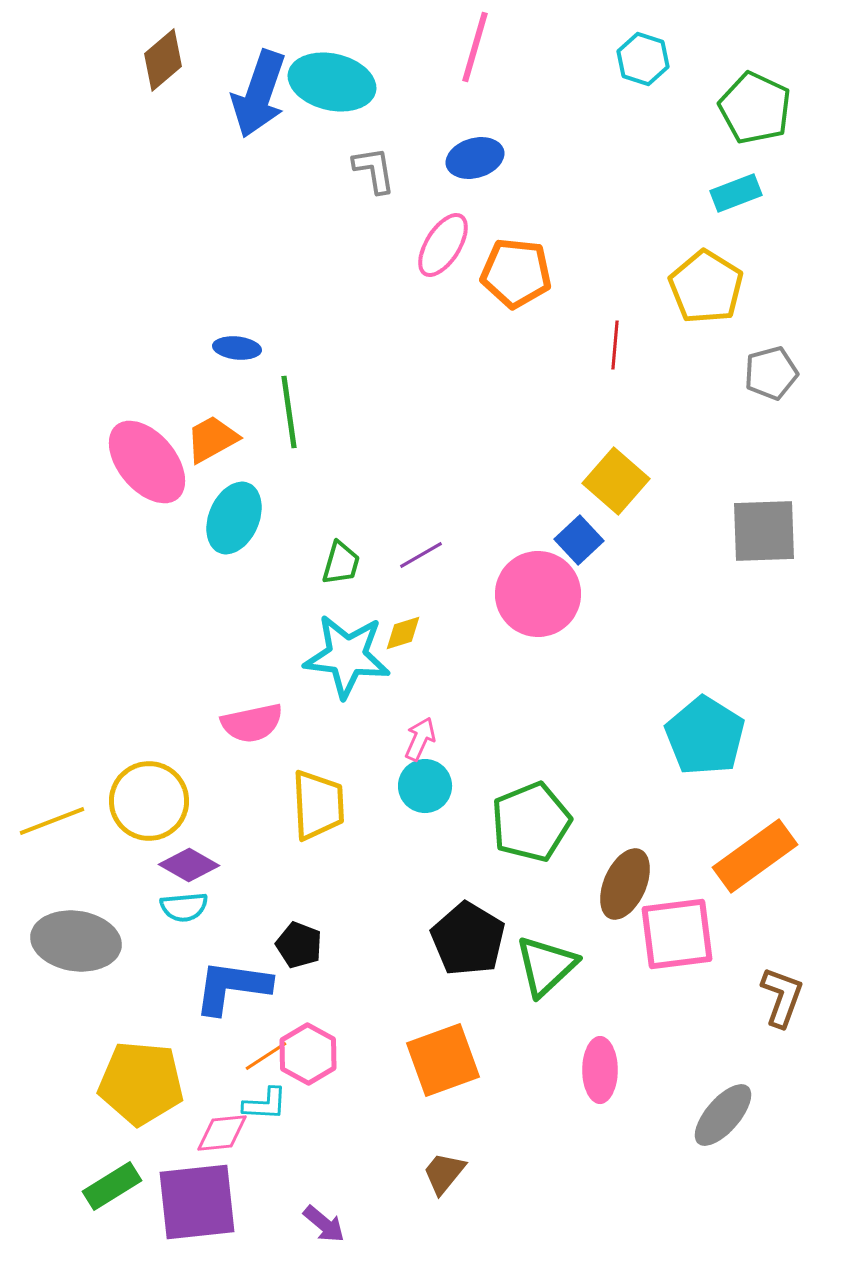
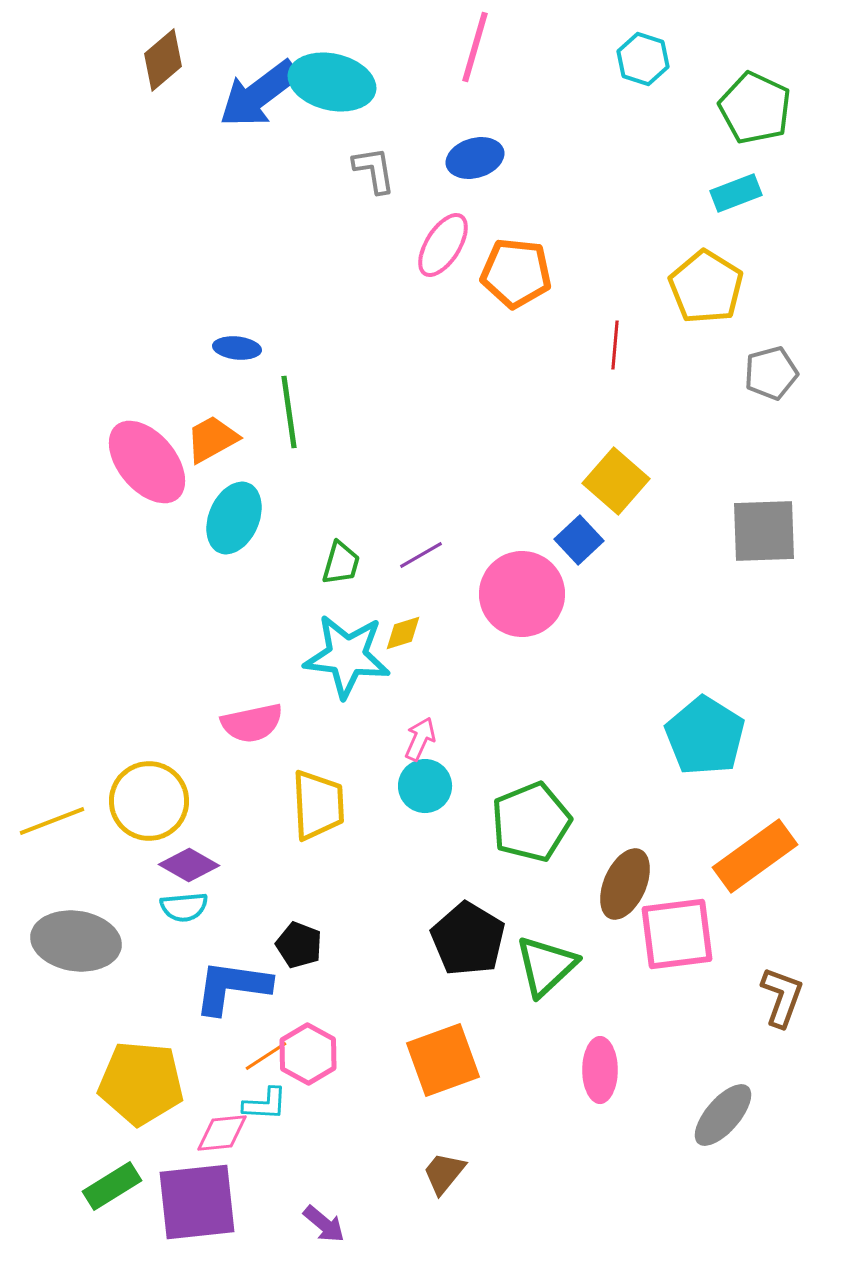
blue arrow at (259, 94): rotated 34 degrees clockwise
pink circle at (538, 594): moved 16 px left
